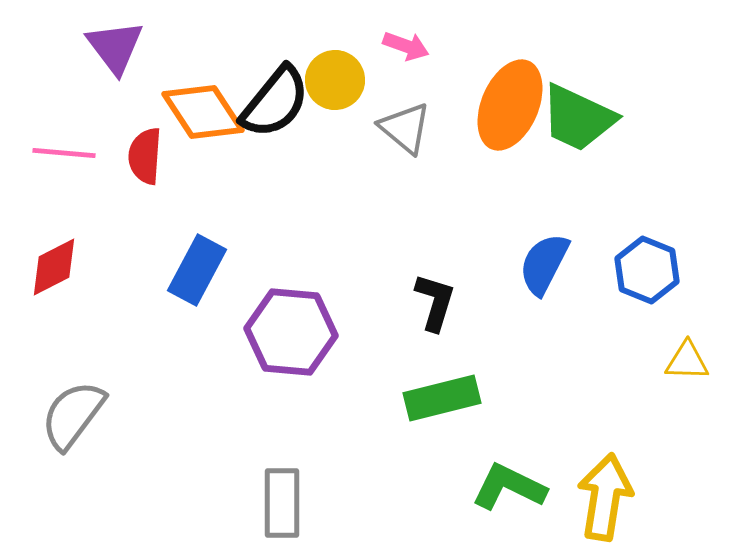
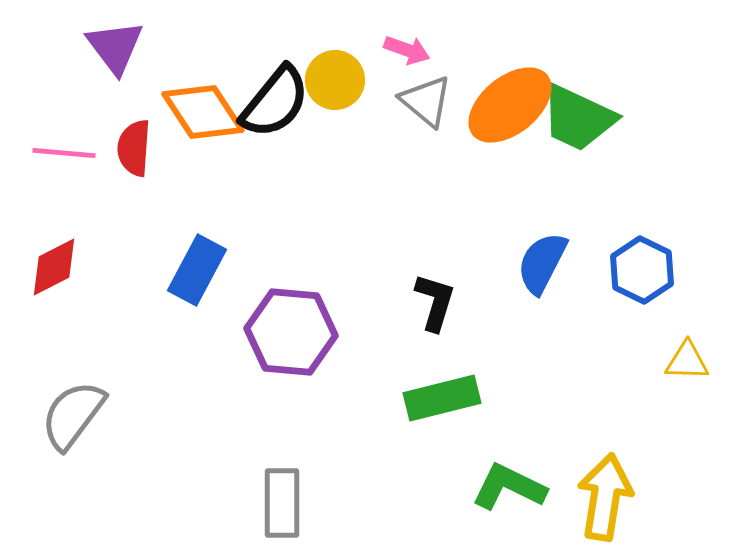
pink arrow: moved 1 px right, 4 px down
orange ellipse: rotated 28 degrees clockwise
gray triangle: moved 21 px right, 27 px up
red semicircle: moved 11 px left, 8 px up
blue semicircle: moved 2 px left, 1 px up
blue hexagon: moved 5 px left; rotated 4 degrees clockwise
